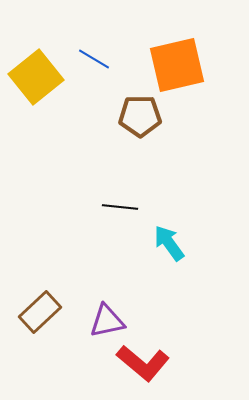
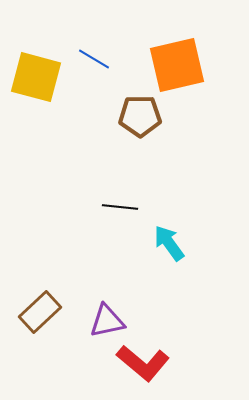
yellow square: rotated 36 degrees counterclockwise
